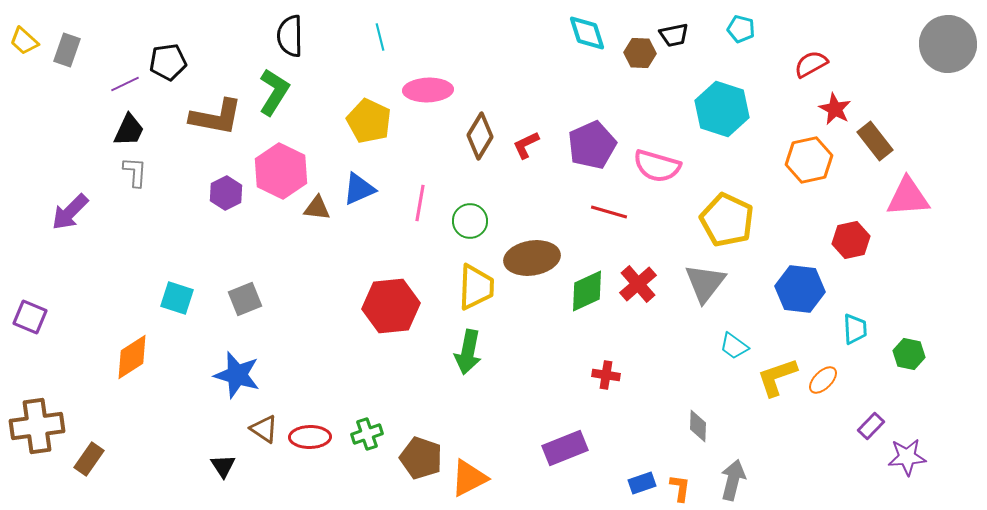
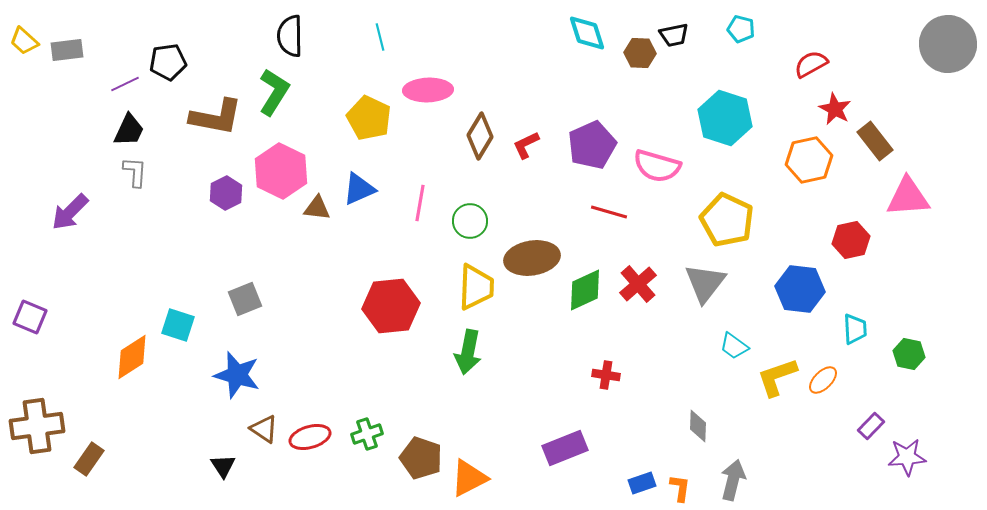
gray rectangle at (67, 50): rotated 64 degrees clockwise
cyan hexagon at (722, 109): moved 3 px right, 9 px down
yellow pentagon at (369, 121): moved 3 px up
green diamond at (587, 291): moved 2 px left, 1 px up
cyan square at (177, 298): moved 1 px right, 27 px down
red ellipse at (310, 437): rotated 15 degrees counterclockwise
